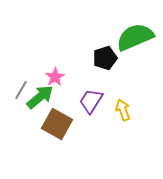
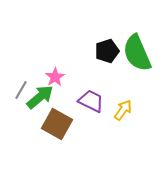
green semicircle: moved 2 px right, 16 px down; rotated 90 degrees counterclockwise
black pentagon: moved 2 px right, 7 px up
purple trapezoid: rotated 84 degrees clockwise
yellow arrow: rotated 55 degrees clockwise
